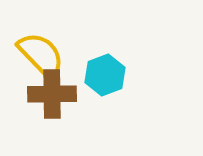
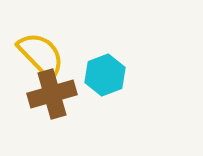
brown cross: rotated 15 degrees counterclockwise
